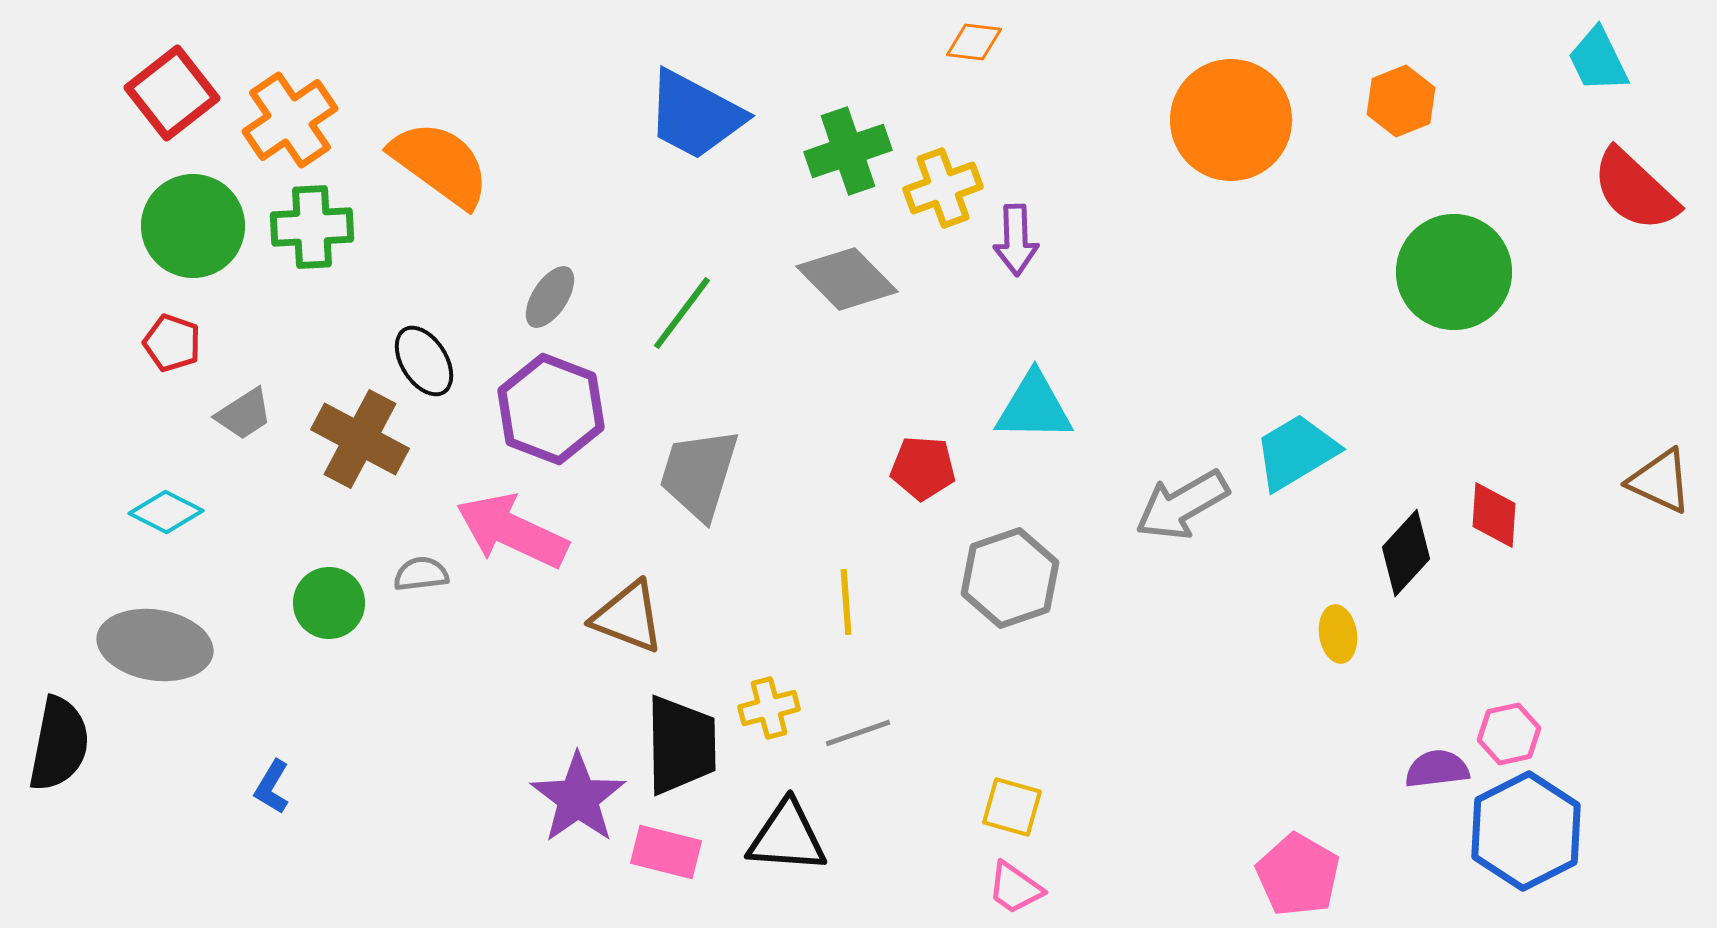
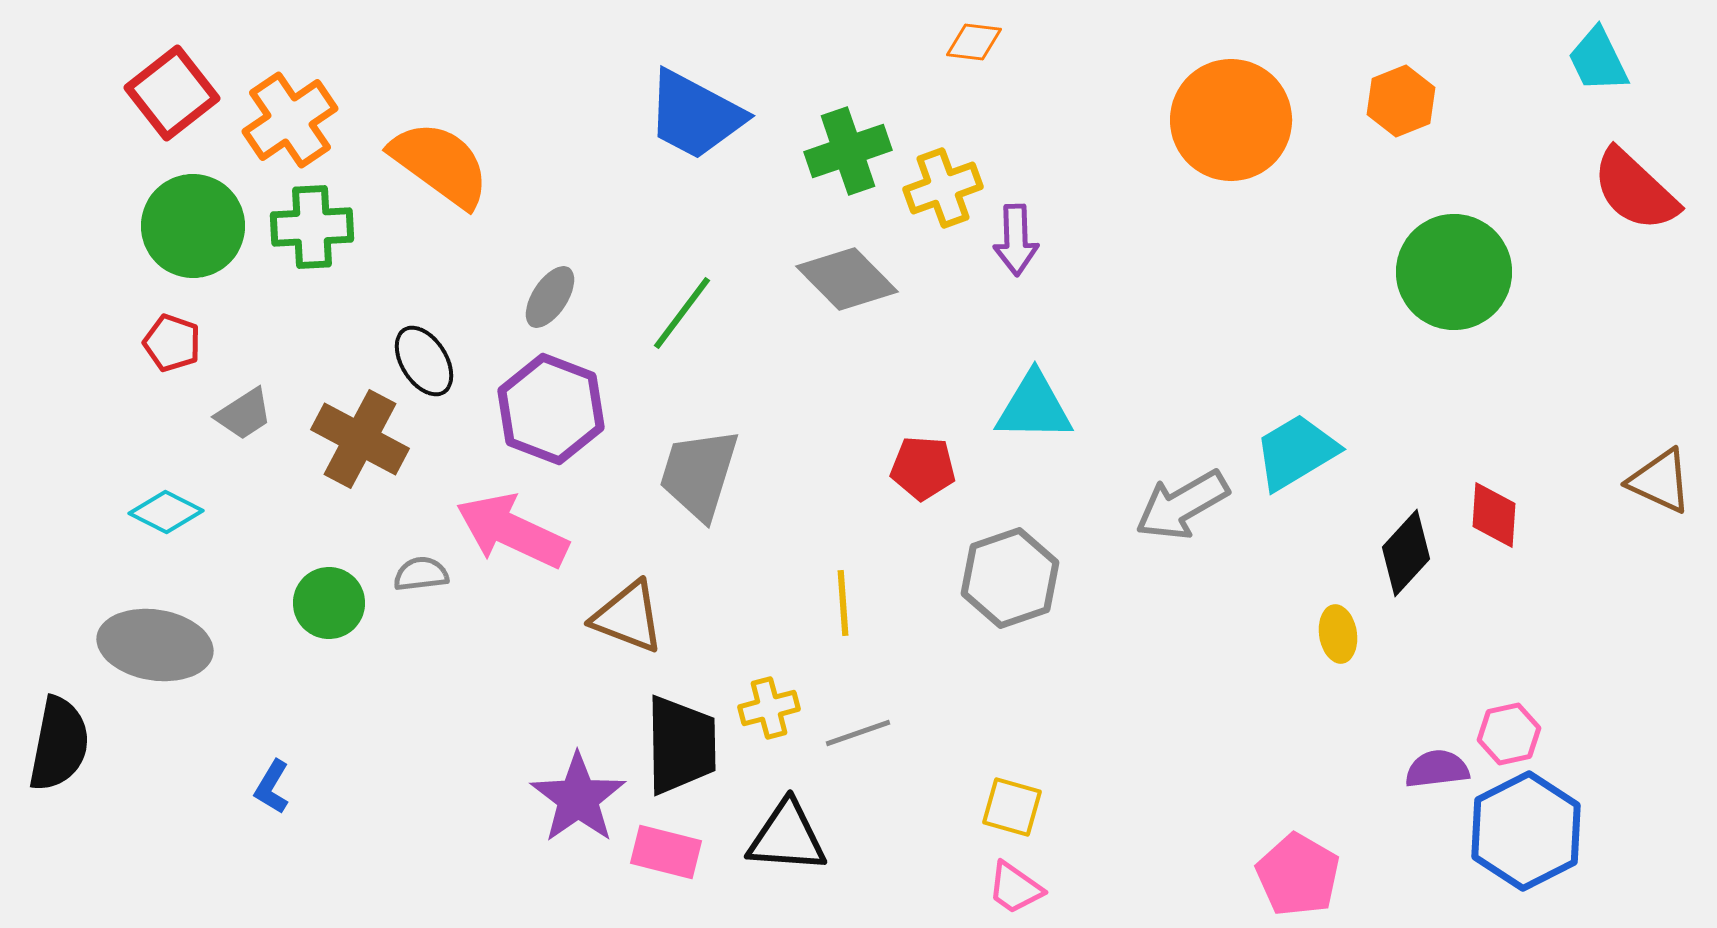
yellow line at (846, 602): moved 3 px left, 1 px down
